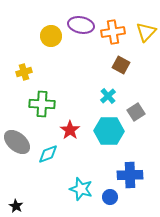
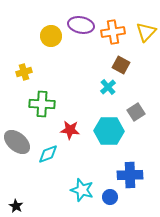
cyan cross: moved 9 px up
red star: rotated 30 degrees counterclockwise
cyan star: moved 1 px right, 1 px down
